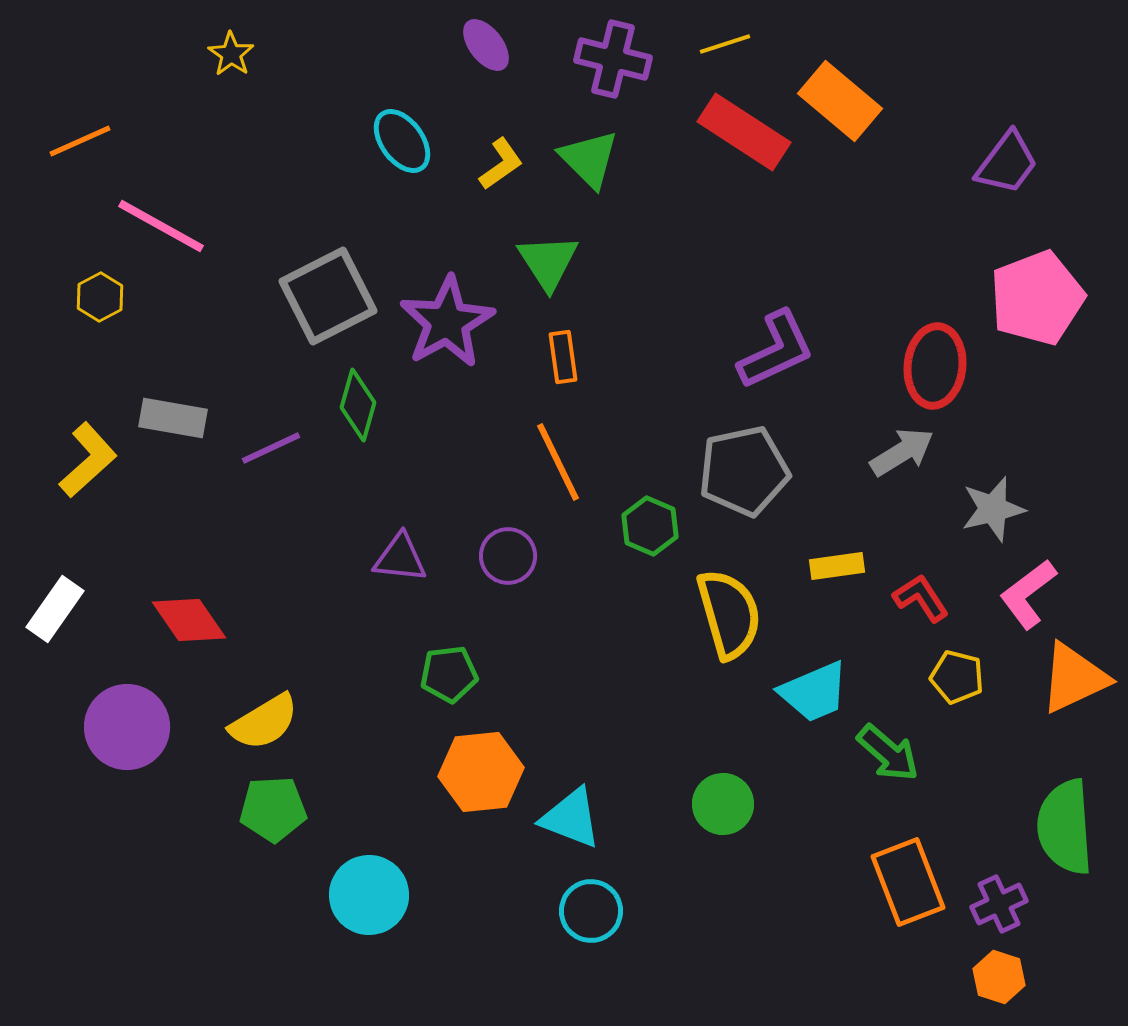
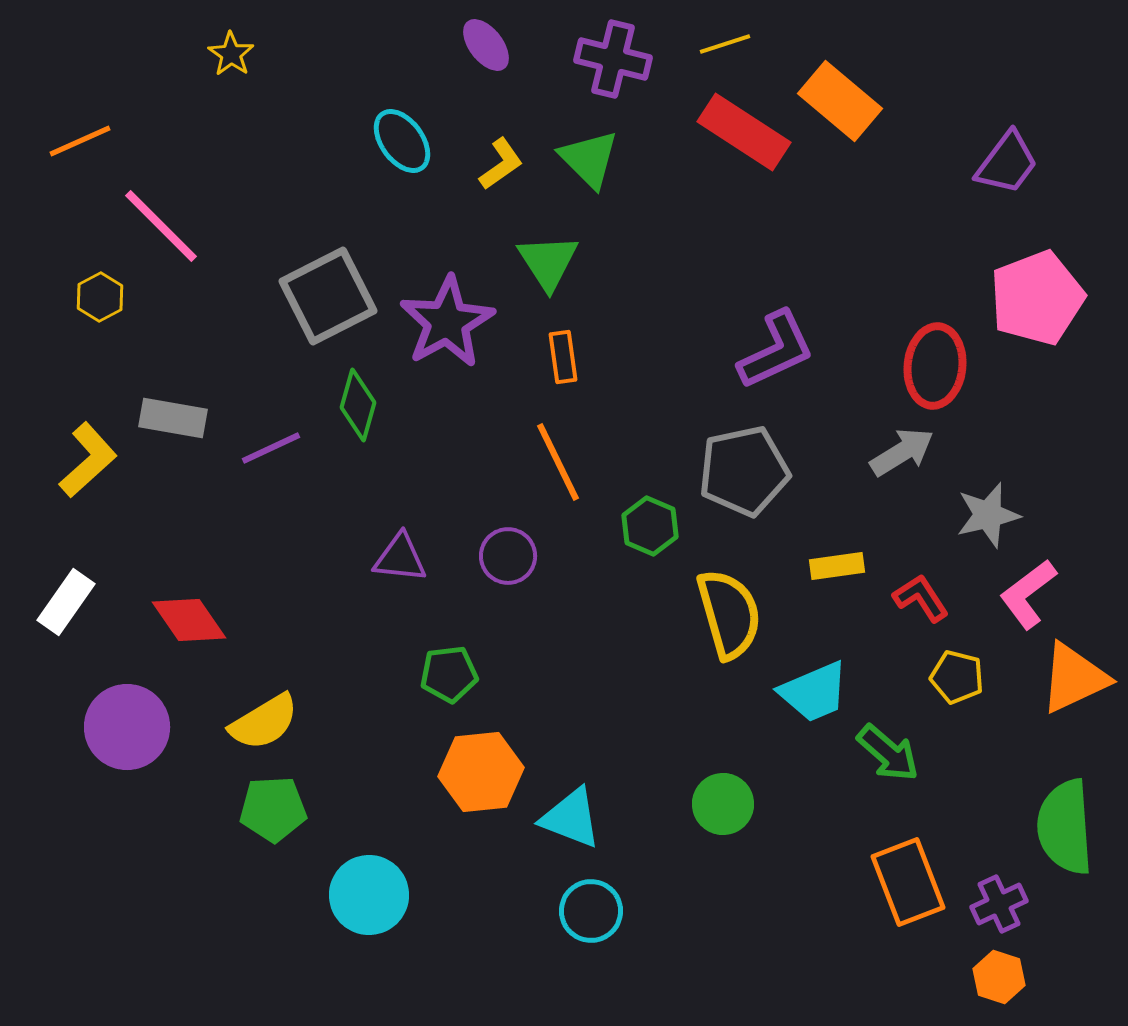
pink line at (161, 226): rotated 16 degrees clockwise
gray star at (993, 509): moved 5 px left, 6 px down
white rectangle at (55, 609): moved 11 px right, 7 px up
